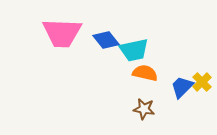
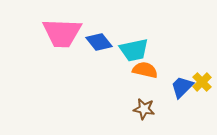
blue diamond: moved 7 px left, 2 px down
orange semicircle: moved 3 px up
